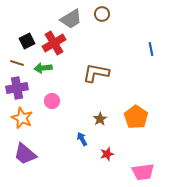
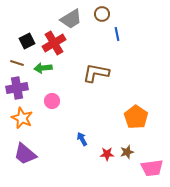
blue line: moved 34 px left, 15 px up
brown star: moved 27 px right, 33 px down; rotated 16 degrees clockwise
red star: rotated 16 degrees clockwise
pink trapezoid: moved 9 px right, 4 px up
